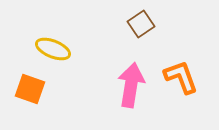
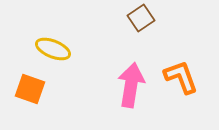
brown square: moved 6 px up
